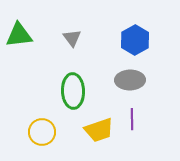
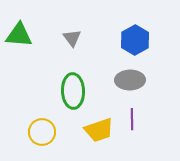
green triangle: rotated 12 degrees clockwise
